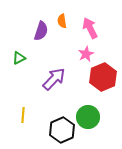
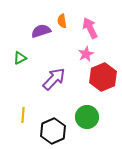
purple semicircle: rotated 126 degrees counterclockwise
green triangle: moved 1 px right
green circle: moved 1 px left
black hexagon: moved 9 px left, 1 px down
